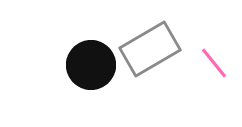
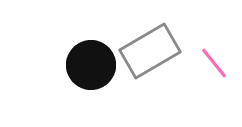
gray rectangle: moved 2 px down
